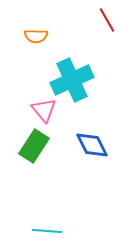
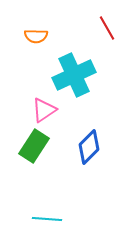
red line: moved 8 px down
cyan cross: moved 2 px right, 5 px up
pink triangle: rotated 36 degrees clockwise
blue diamond: moved 3 px left, 2 px down; rotated 72 degrees clockwise
cyan line: moved 12 px up
